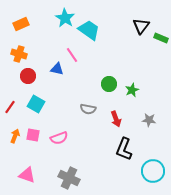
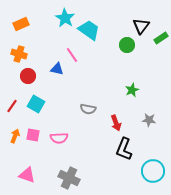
green rectangle: rotated 56 degrees counterclockwise
green circle: moved 18 px right, 39 px up
red line: moved 2 px right, 1 px up
red arrow: moved 4 px down
pink semicircle: rotated 18 degrees clockwise
